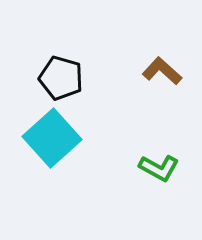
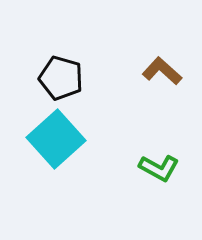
cyan square: moved 4 px right, 1 px down
